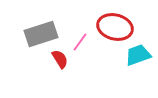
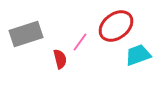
red ellipse: moved 1 px right, 1 px up; rotated 52 degrees counterclockwise
gray rectangle: moved 15 px left
red semicircle: rotated 18 degrees clockwise
